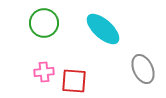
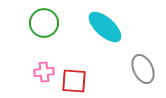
cyan ellipse: moved 2 px right, 2 px up
